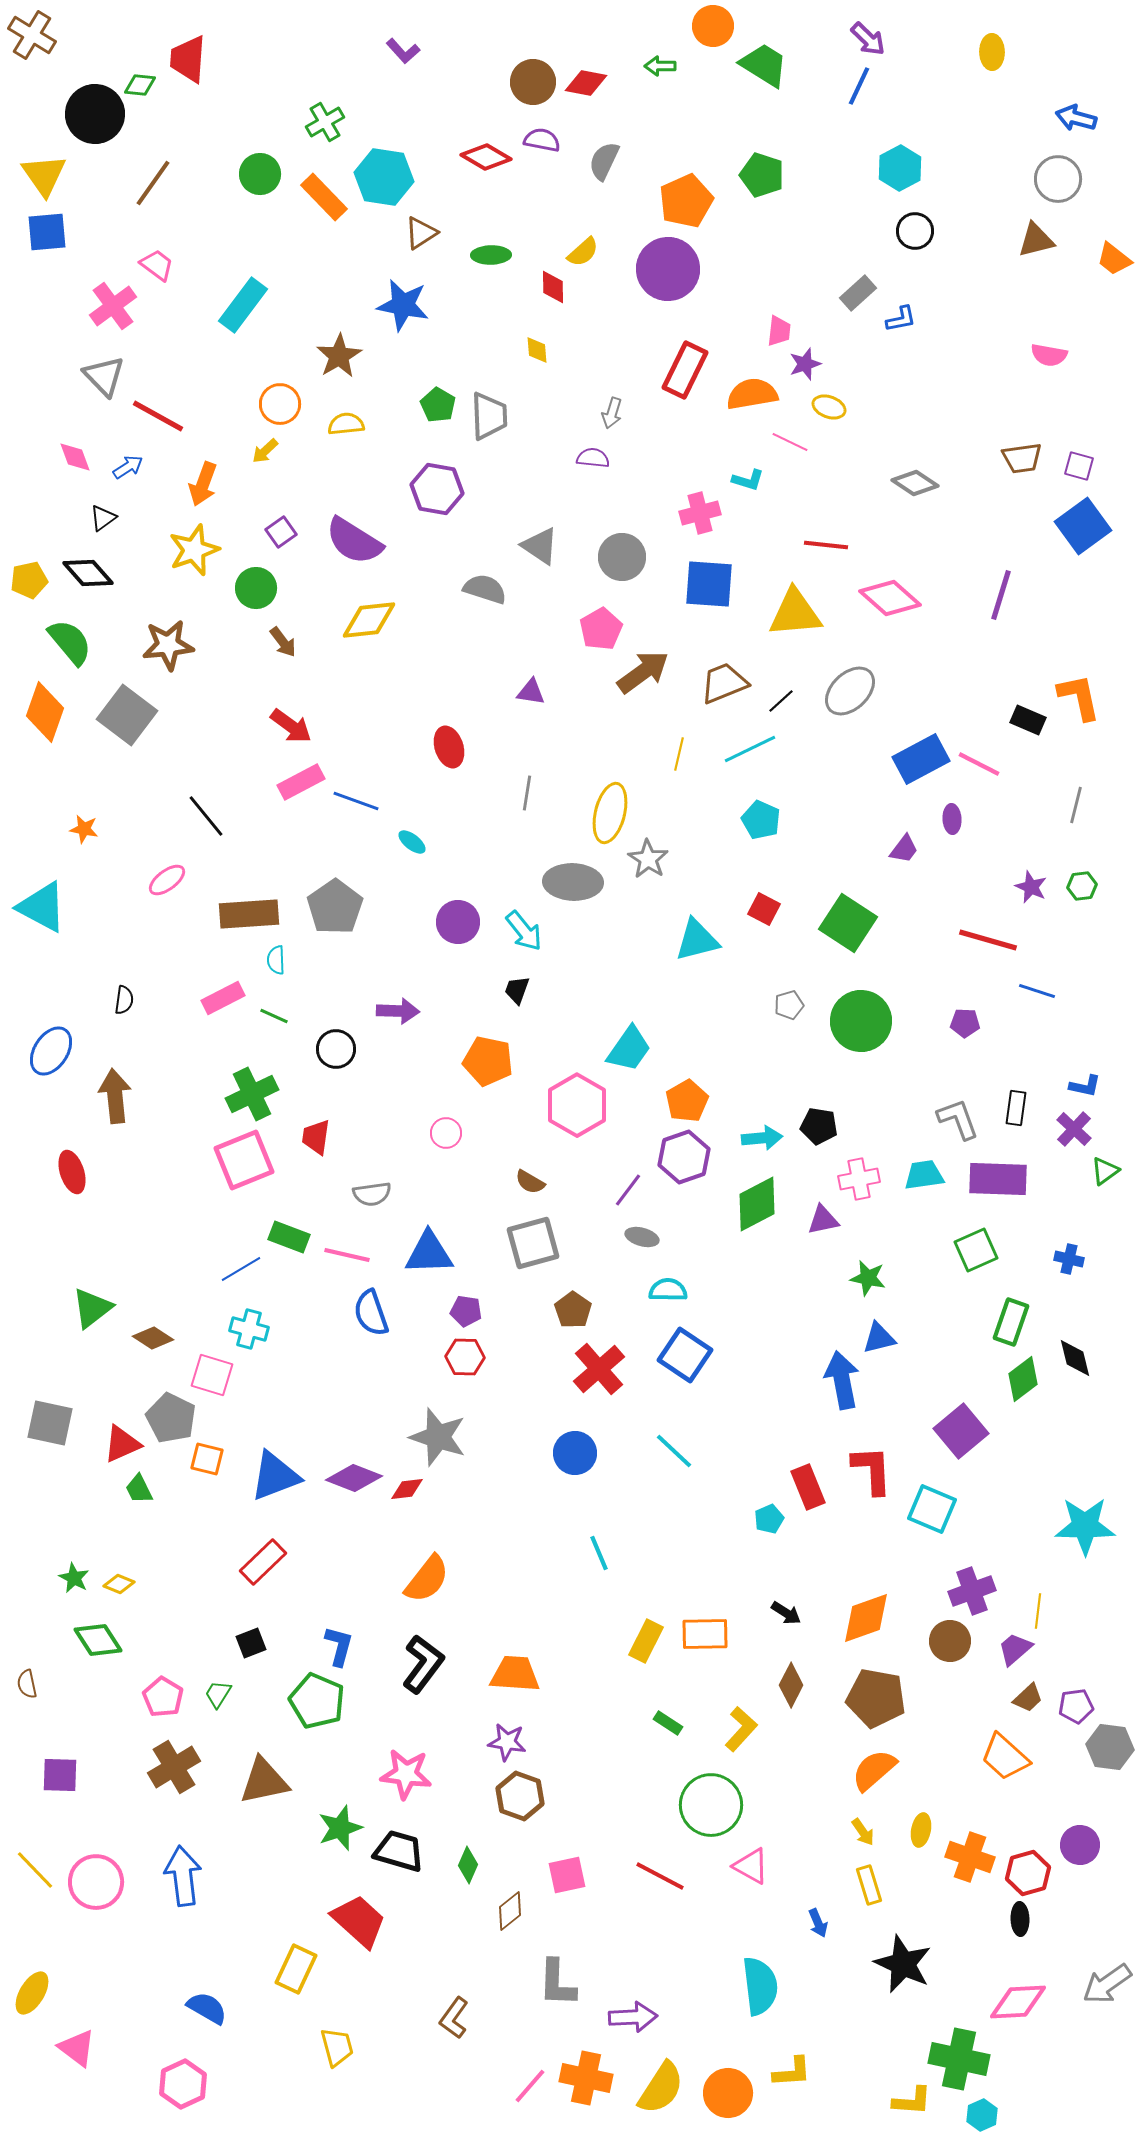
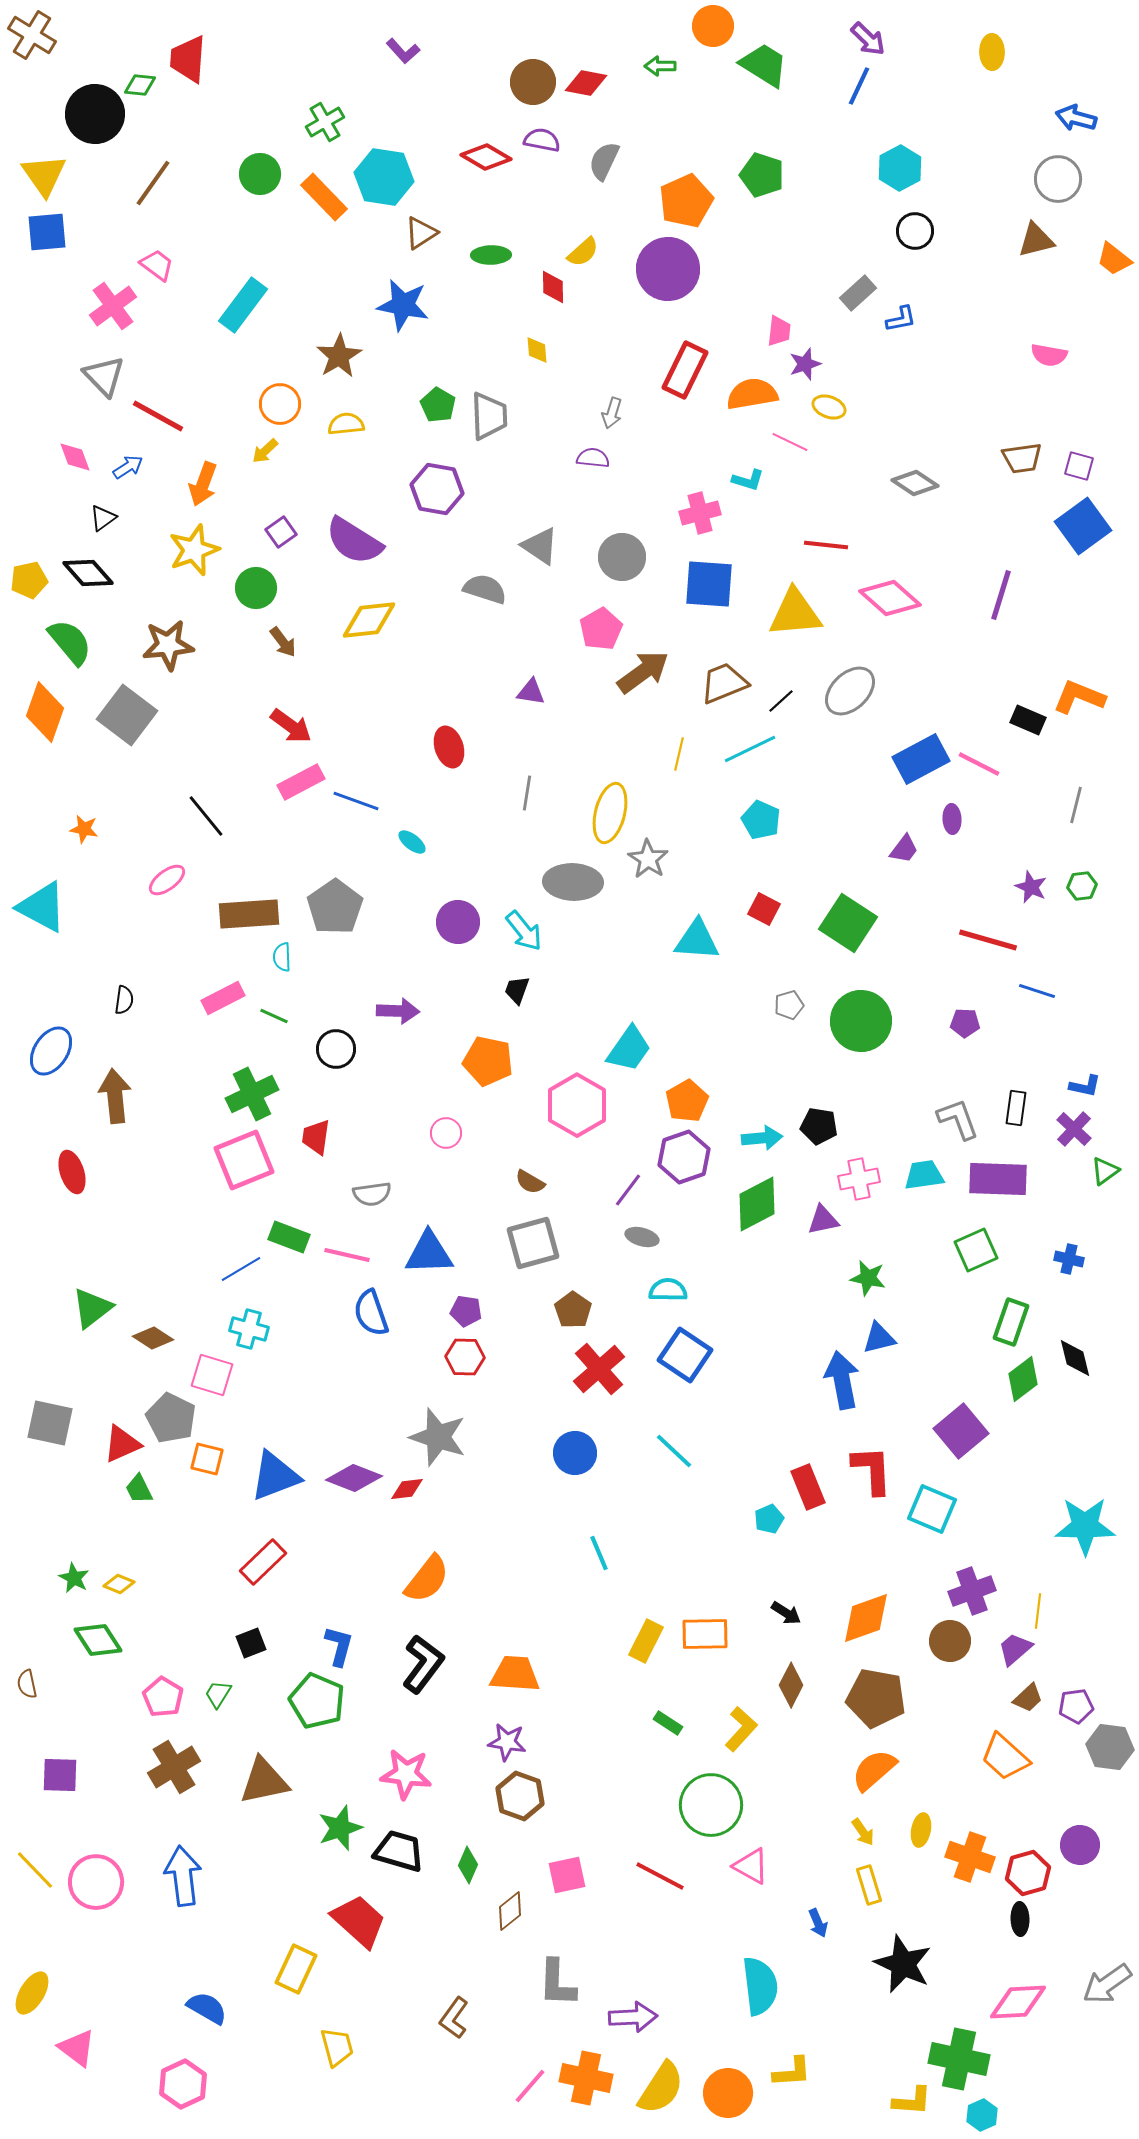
orange L-shape at (1079, 697): rotated 56 degrees counterclockwise
cyan triangle at (697, 940): rotated 18 degrees clockwise
cyan semicircle at (276, 960): moved 6 px right, 3 px up
